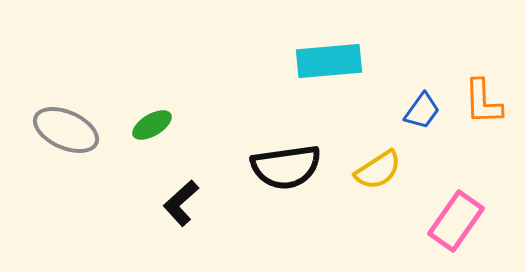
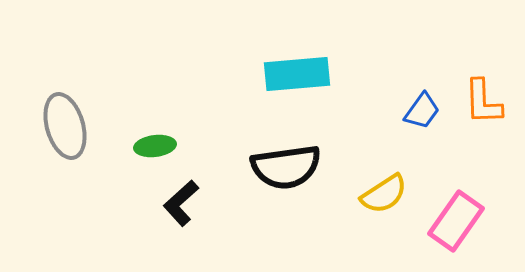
cyan rectangle: moved 32 px left, 13 px down
green ellipse: moved 3 px right, 21 px down; rotated 24 degrees clockwise
gray ellipse: moved 1 px left, 4 px up; rotated 50 degrees clockwise
yellow semicircle: moved 6 px right, 24 px down
